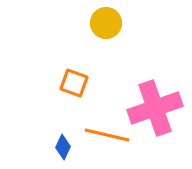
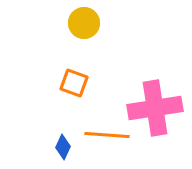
yellow circle: moved 22 px left
pink cross: rotated 10 degrees clockwise
orange line: rotated 9 degrees counterclockwise
